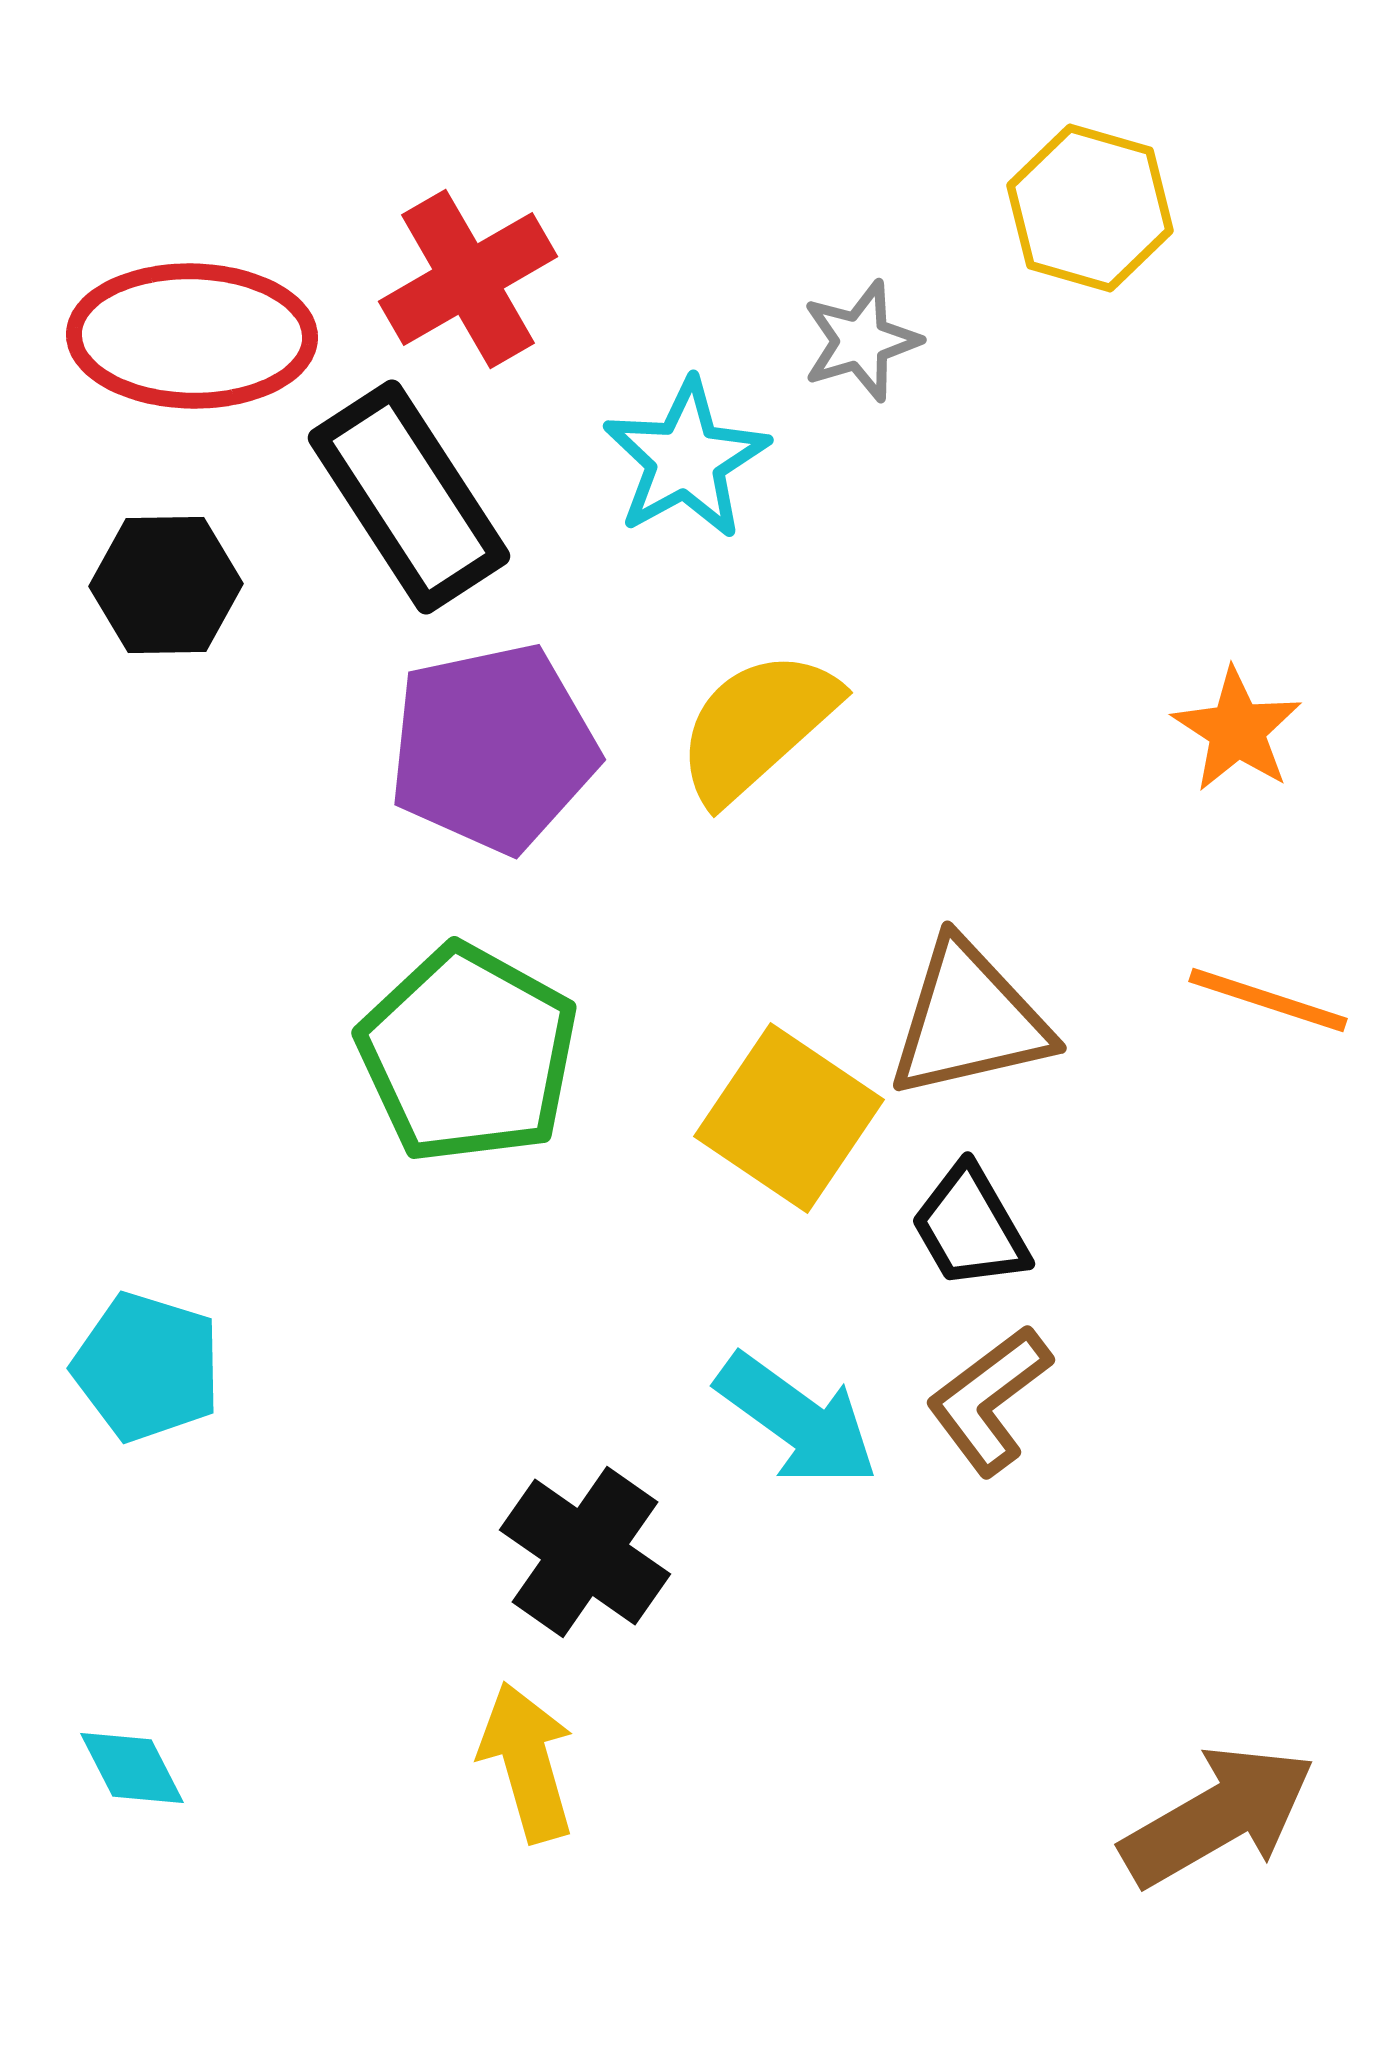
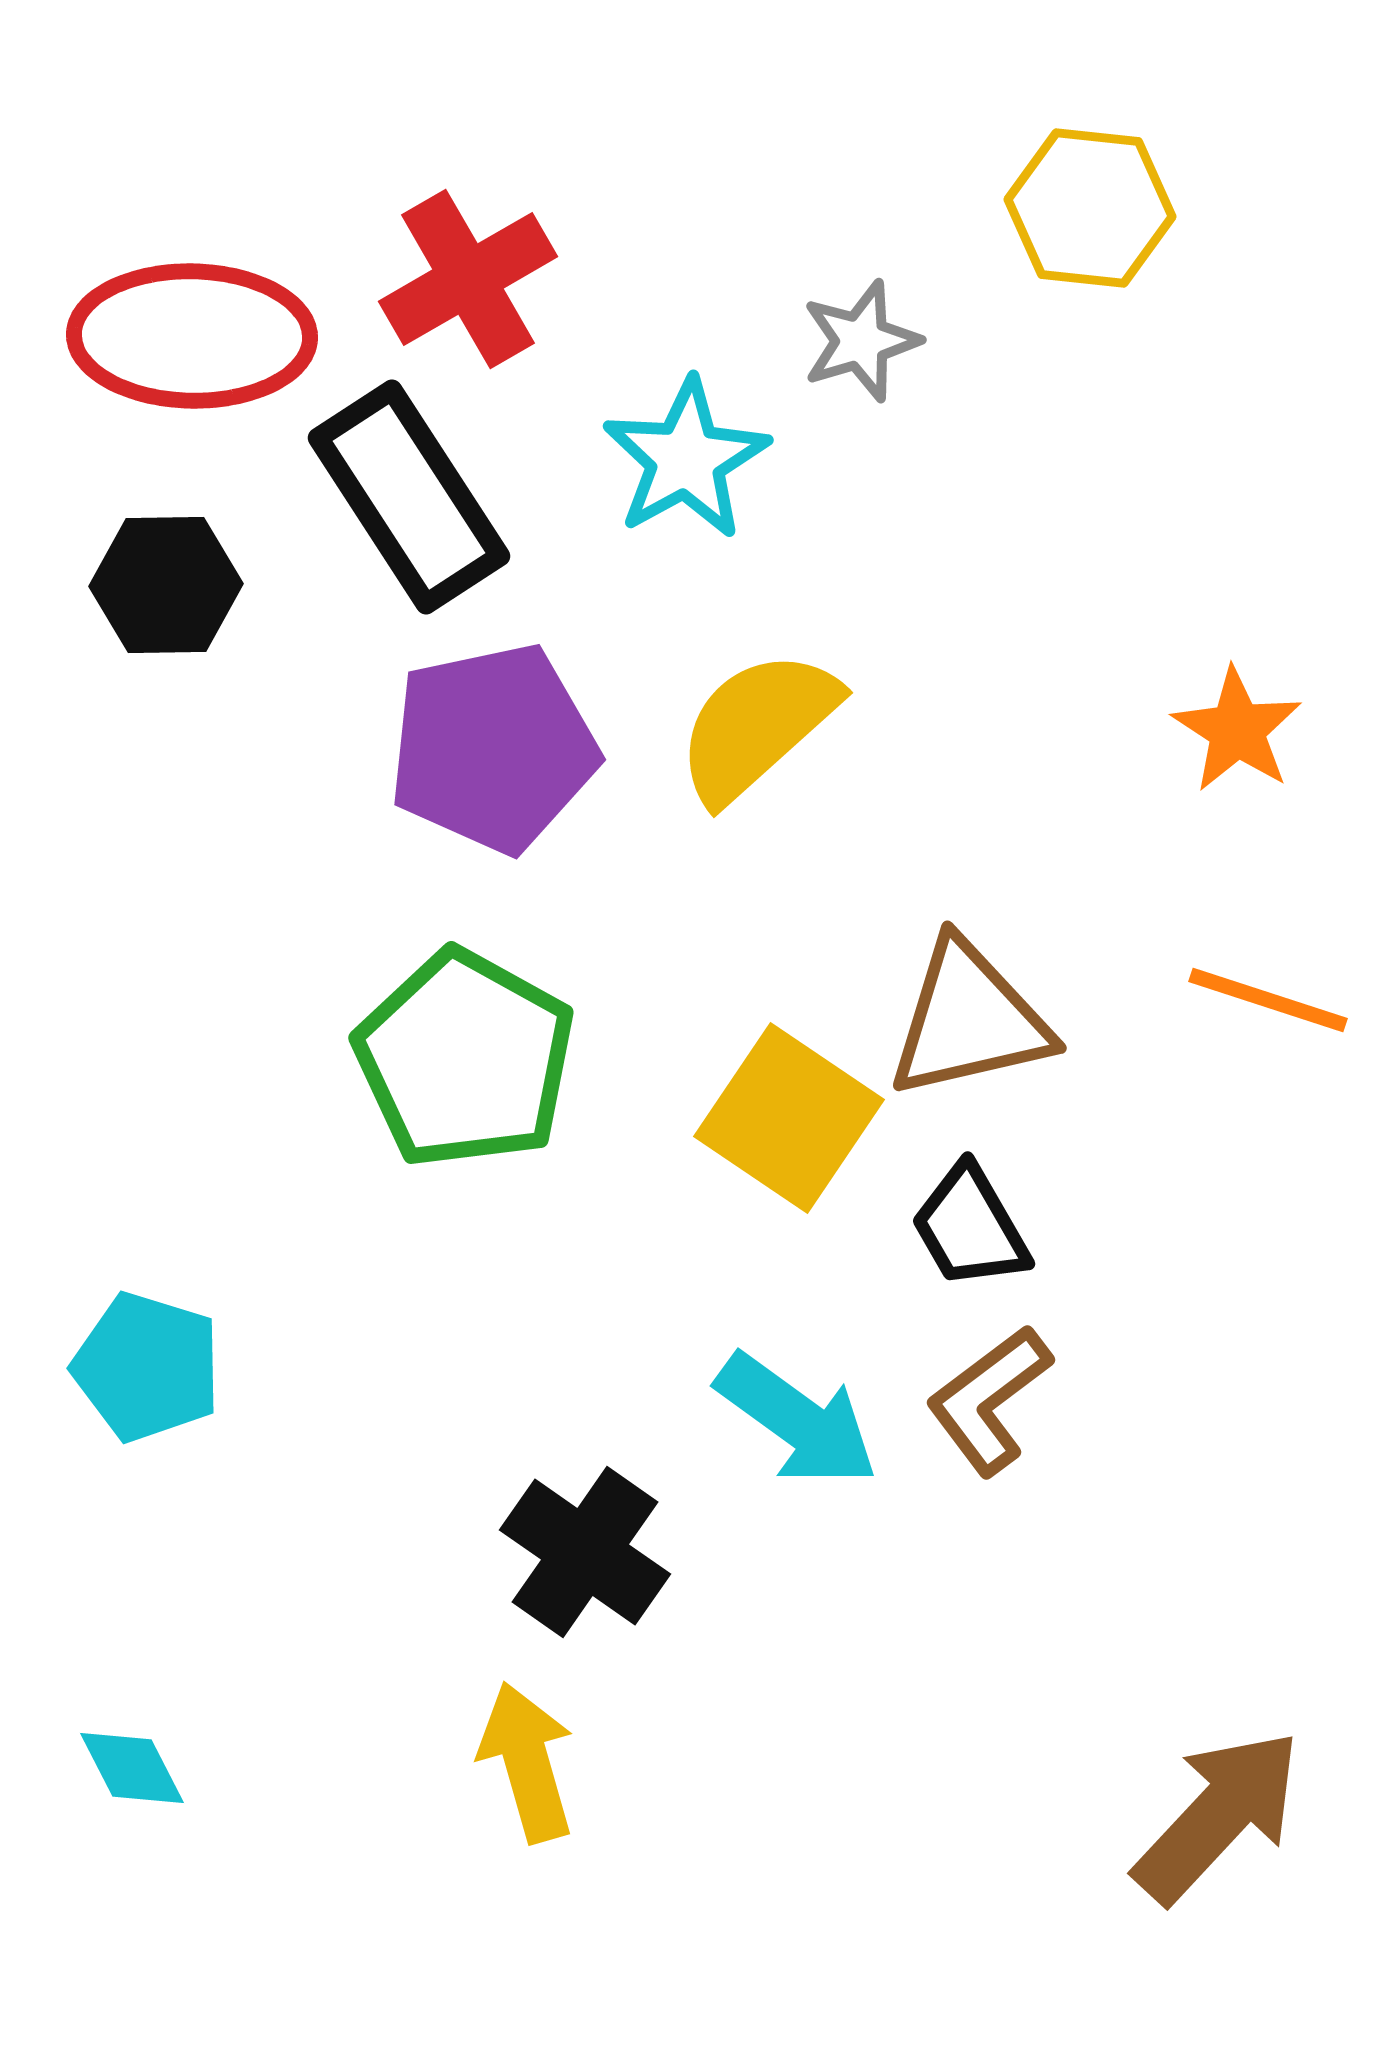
yellow hexagon: rotated 10 degrees counterclockwise
green pentagon: moved 3 px left, 5 px down
brown arrow: rotated 17 degrees counterclockwise
